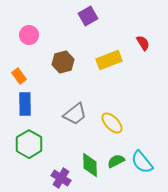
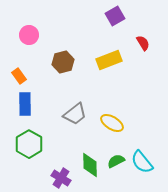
purple square: moved 27 px right
yellow ellipse: rotated 15 degrees counterclockwise
